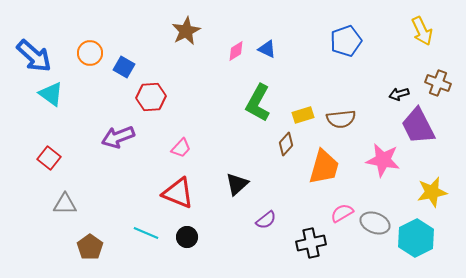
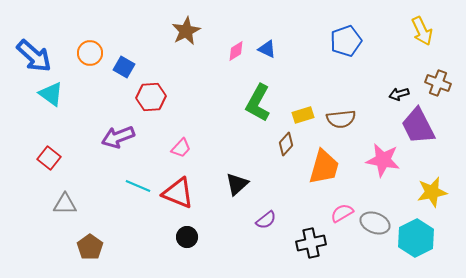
cyan line: moved 8 px left, 47 px up
